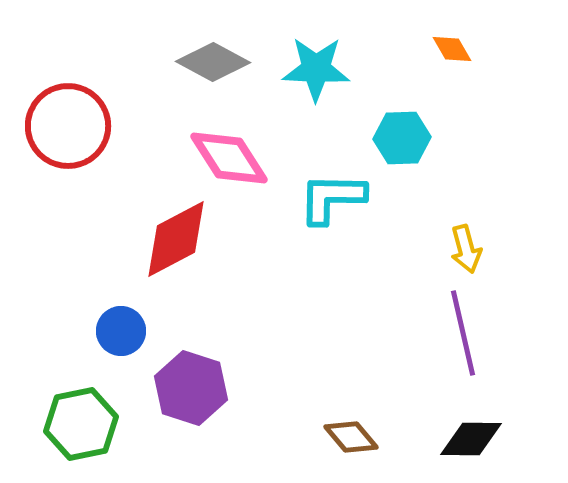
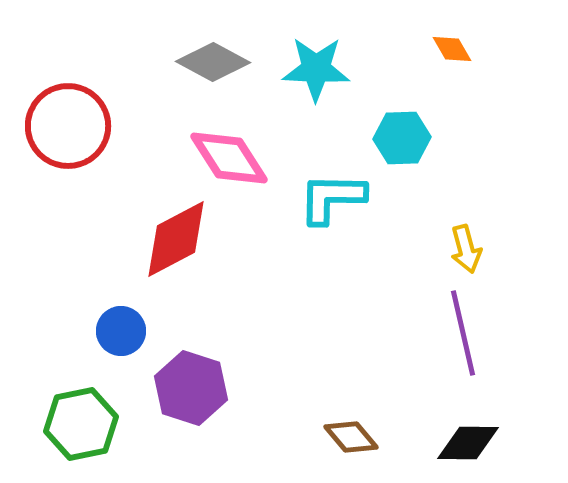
black diamond: moved 3 px left, 4 px down
